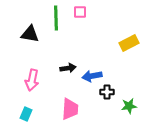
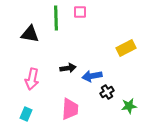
yellow rectangle: moved 3 px left, 5 px down
pink arrow: moved 1 px up
black cross: rotated 32 degrees counterclockwise
